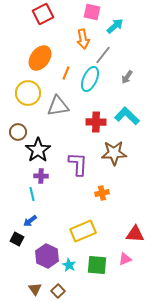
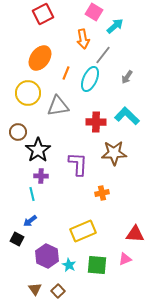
pink square: moved 2 px right; rotated 18 degrees clockwise
